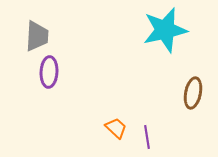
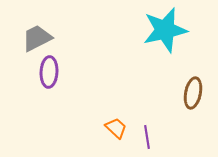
gray trapezoid: moved 2 px down; rotated 120 degrees counterclockwise
